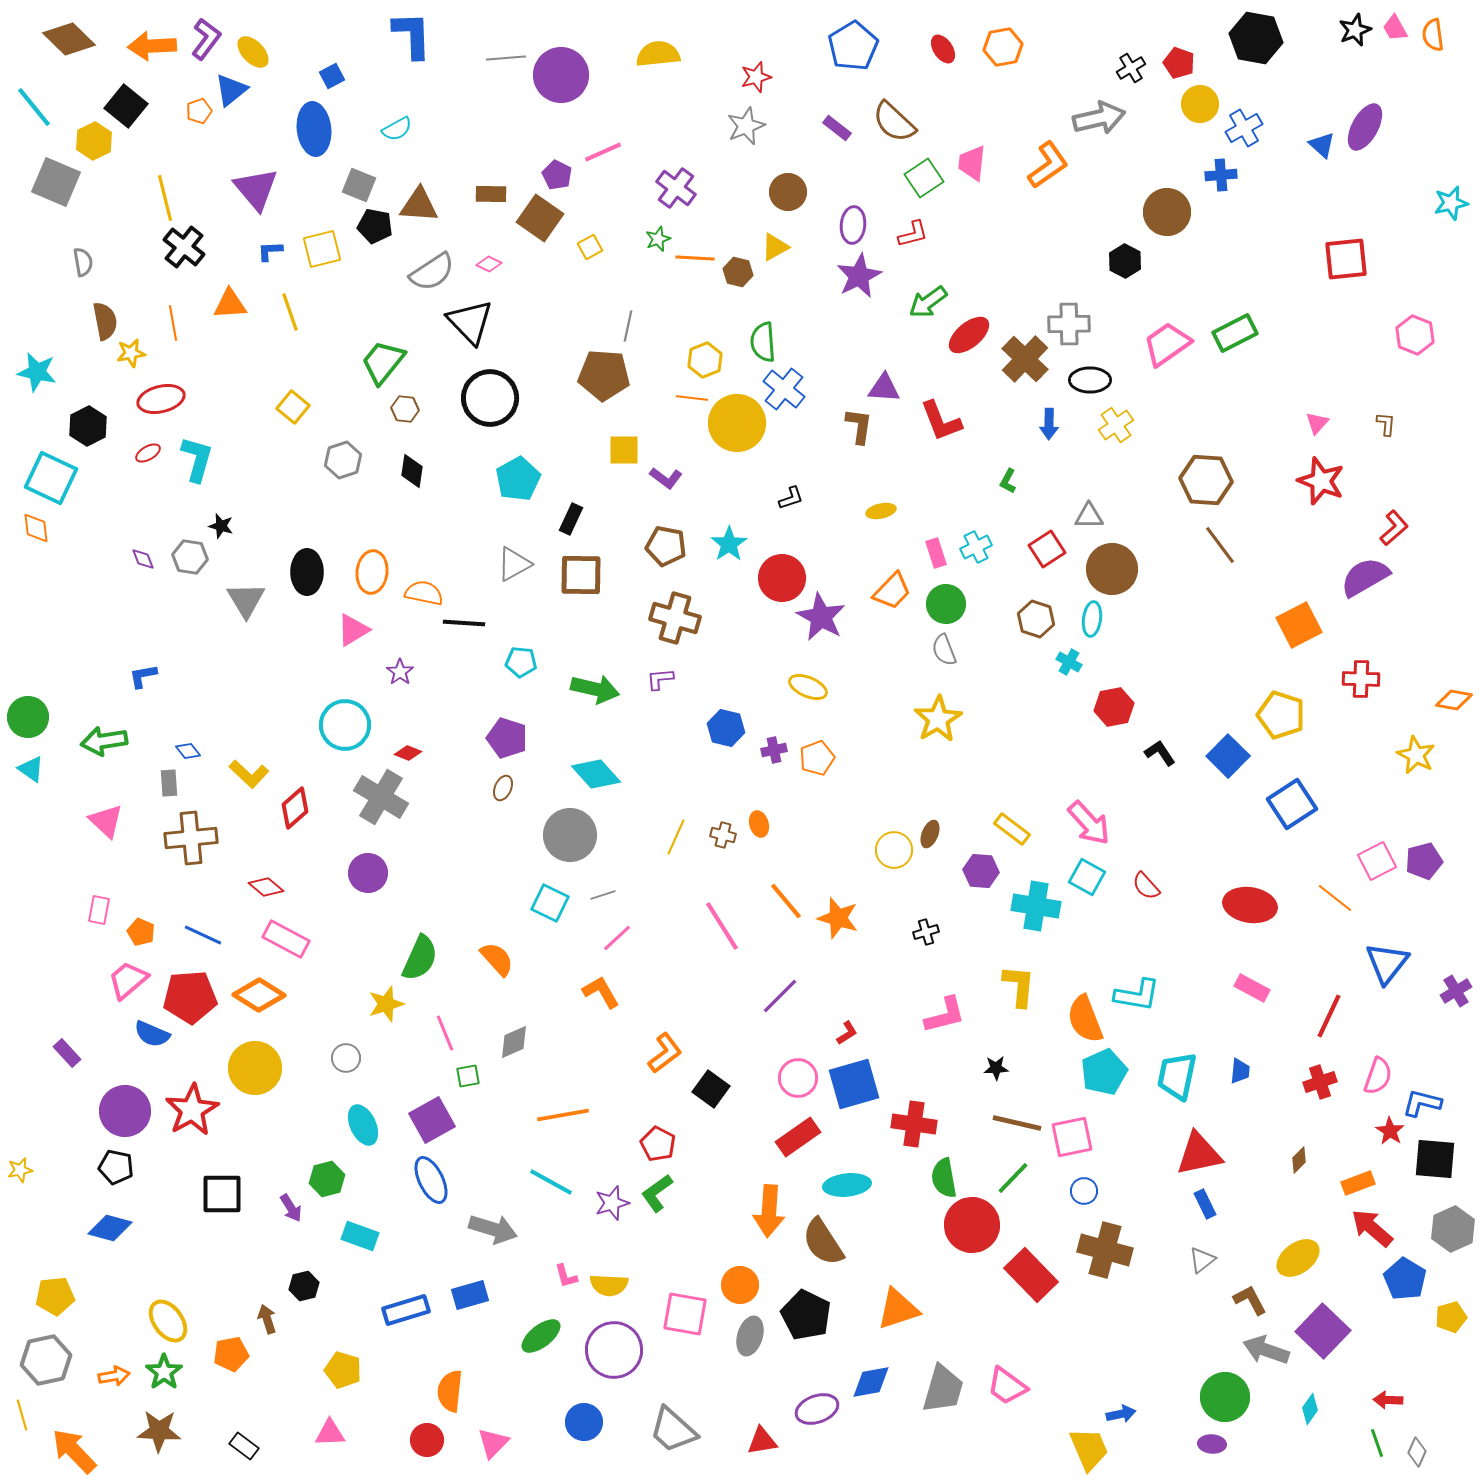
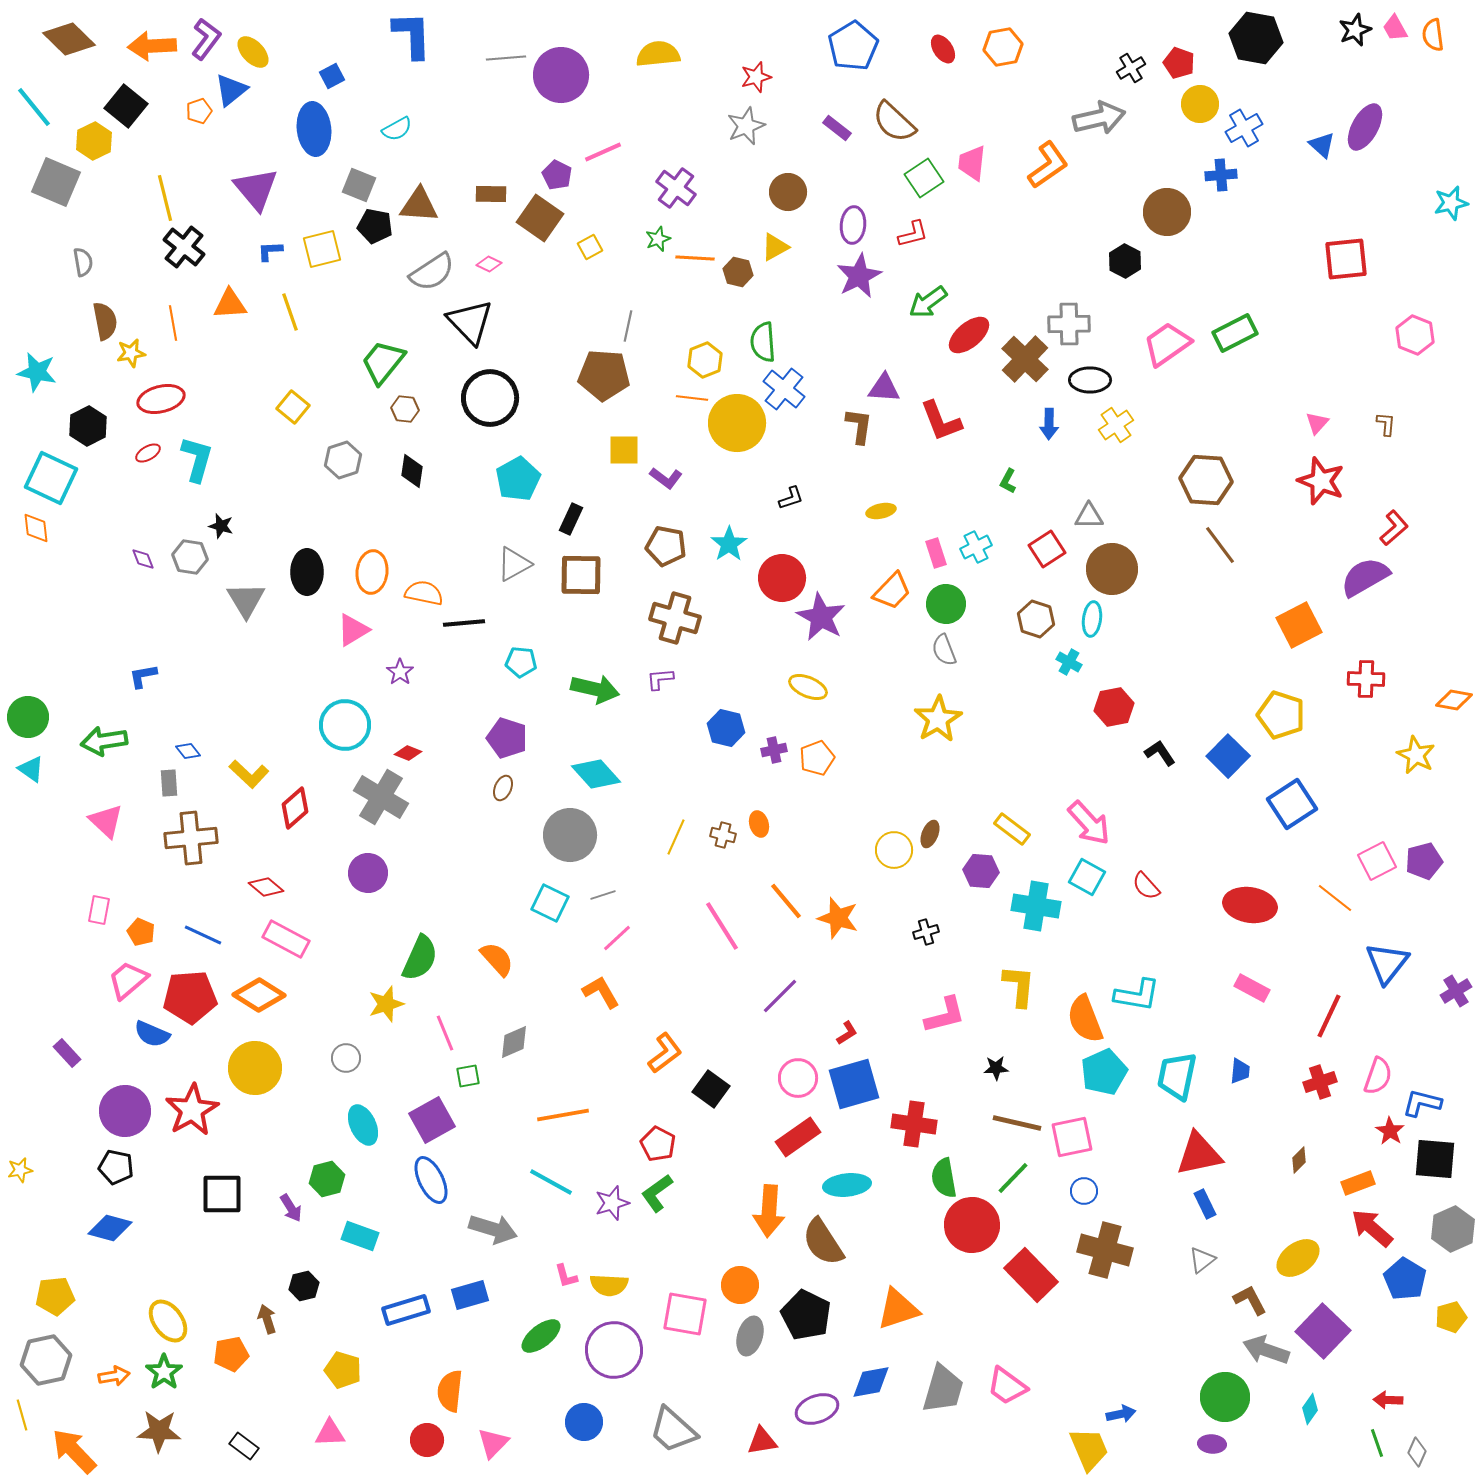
black line at (464, 623): rotated 9 degrees counterclockwise
red cross at (1361, 679): moved 5 px right
